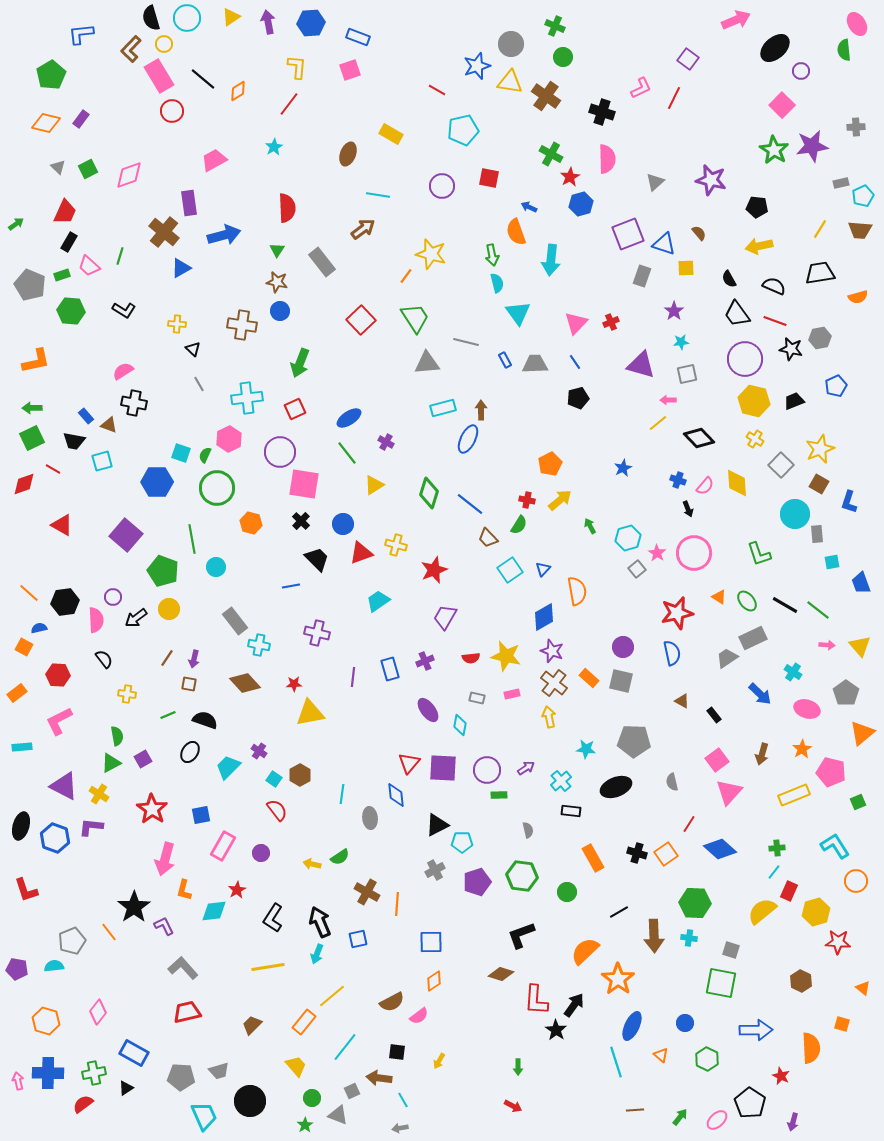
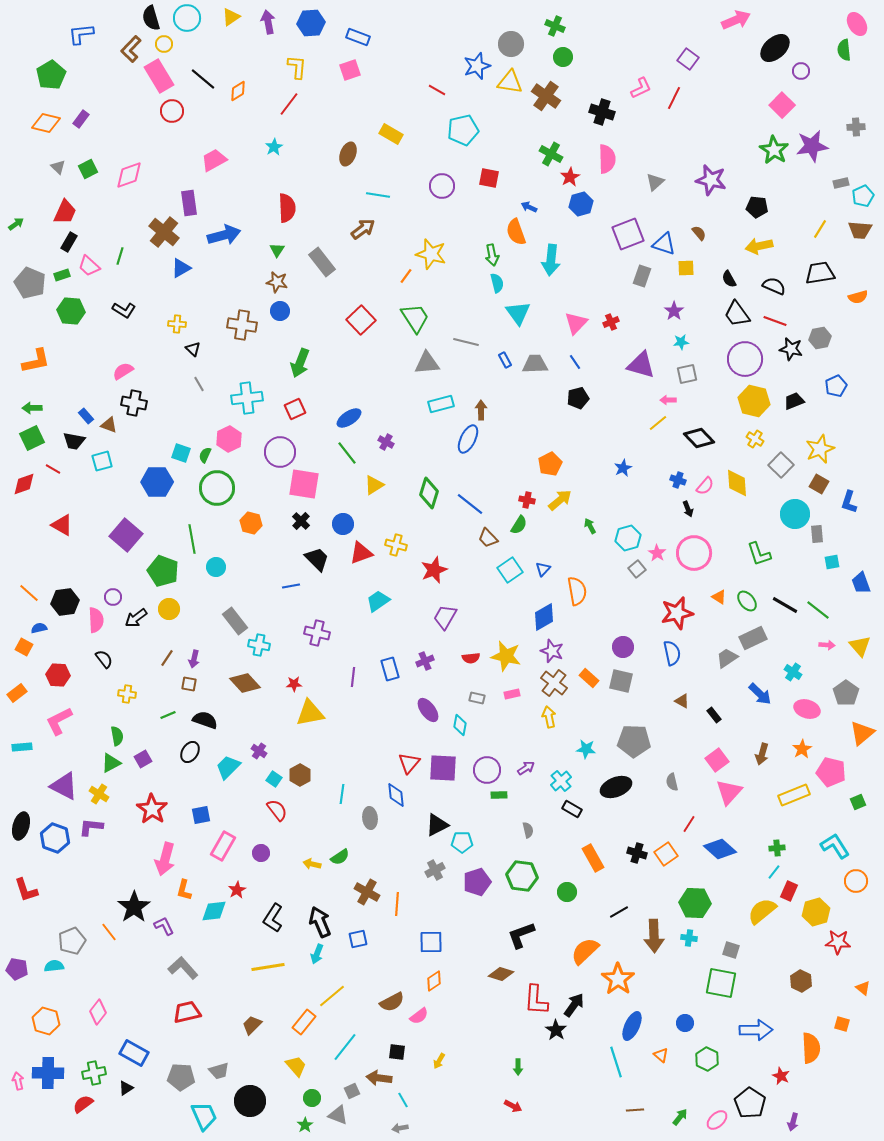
gray pentagon at (30, 285): moved 2 px up
cyan rectangle at (443, 408): moved 2 px left, 4 px up
black rectangle at (571, 811): moved 1 px right, 2 px up; rotated 24 degrees clockwise
